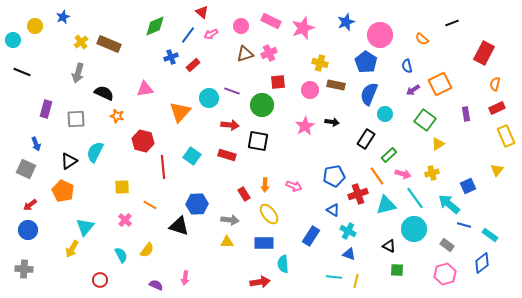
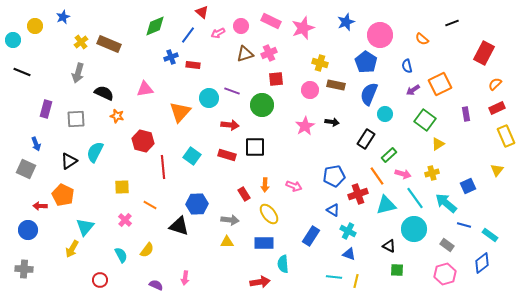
pink arrow at (211, 34): moved 7 px right, 1 px up
red rectangle at (193, 65): rotated 48 degrees clockwise
red square at (278, 82): moved 2 px left, 3 px up
orange semicircle at (495, 84): rotated 32 degrees clockwise
black square at (258, 141): moved 3 px left, 6 px down; rotated 10 degrees counterclockwise
orange pentagon at (63, 191): moved 4 px down
cyan arrow at (449, 204): moved 3 px left, 1 px up
red arrow at (30, 205): moved 10 px right, 1 px down; rotated 40 degrees clockwise
